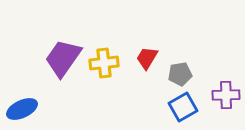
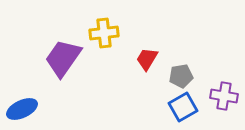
red trapezoid: moved 1 px down
yellow cross: moved 30 px up
gray pentagon: moved 1 px right, 2 px down
purple cross: moved 2 px left, 1 px down; rotated 12 degrees clockwise
